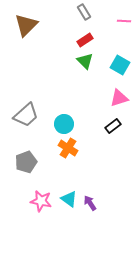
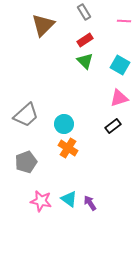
brown triangle: moved 17 px right
